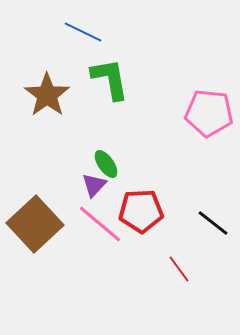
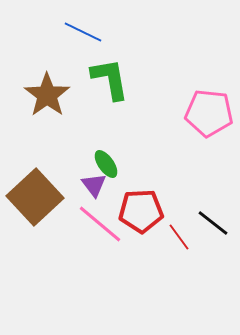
purple triangle: rotated 20 degrees counterclockwise
brown square: moved 27 px up
red line: moved 32 px up
